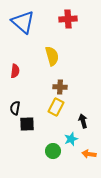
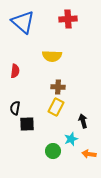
yellow semicircle: rotated 108 degrees clockwise
brown cross: moved 2 px left
